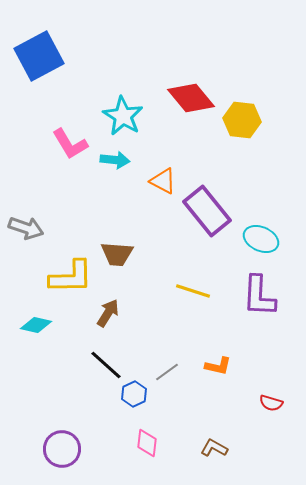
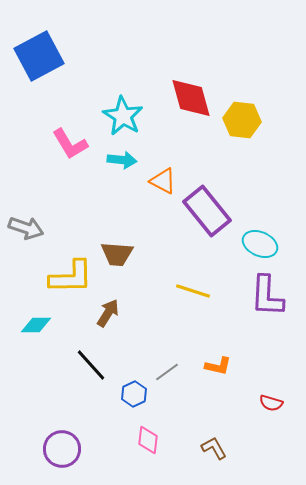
red diamond: rotated 24 degrees clockwise
cyan arrow: moved 7 px right
cyan ellipse: moved 1 px left, 5 px down
purple L-shape: moved 8 px right
cyan diamond: rotated 12 degrees counterclockwise
black line: moved 15 px left; rotated 6 degrees clockwise
pink diamond: moved 1 px right, 3 px up
brown L-shape: rotated 32 degrees clockwise
